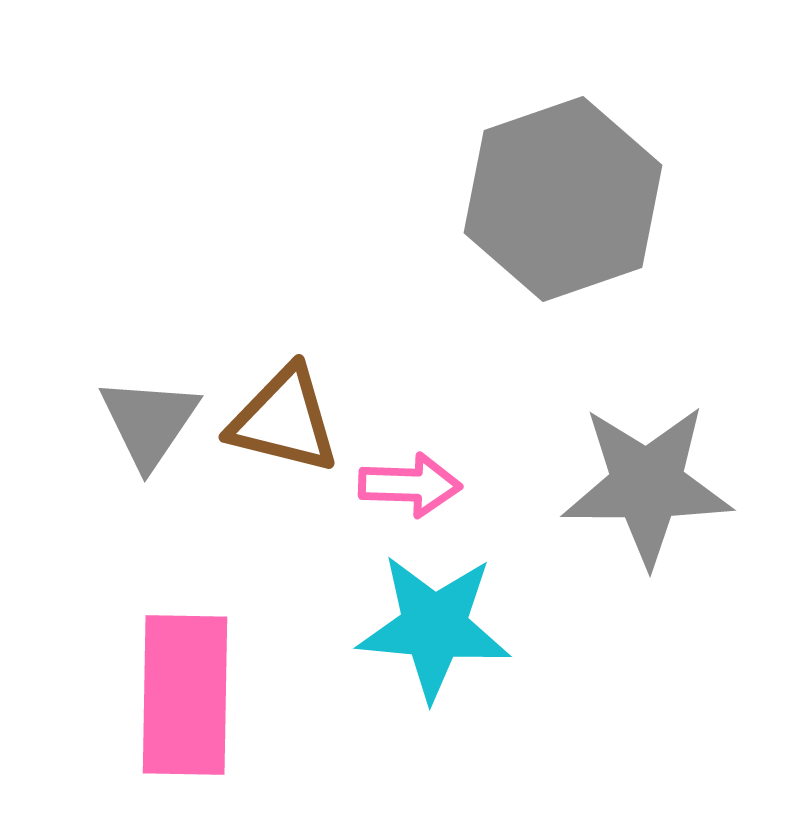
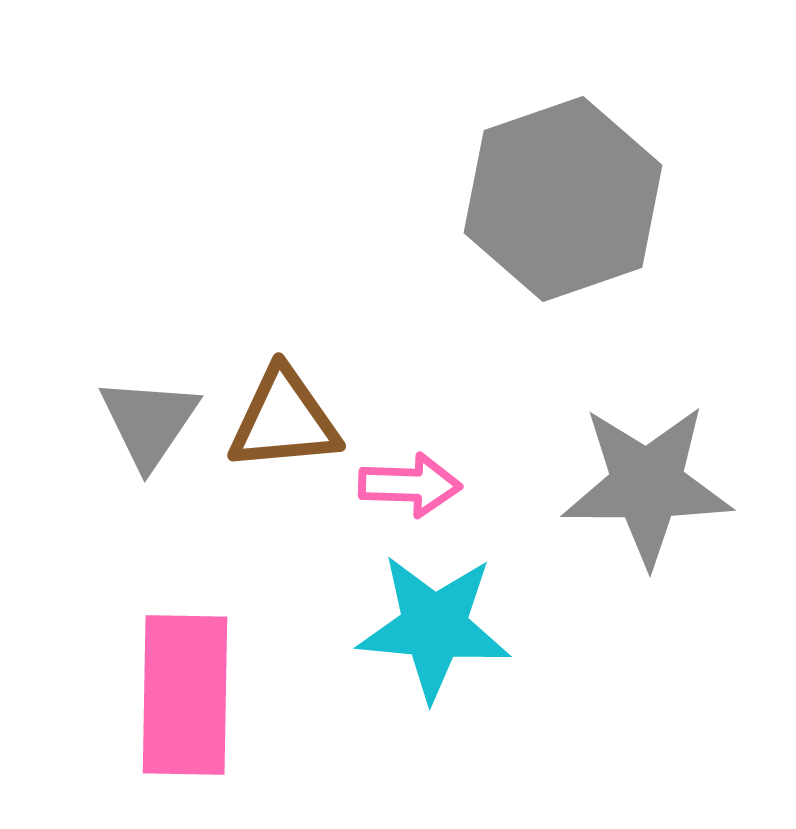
brown triangle: rotated 19 degrees counterclockwise
